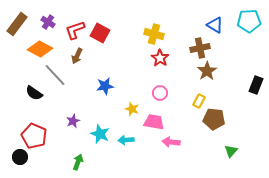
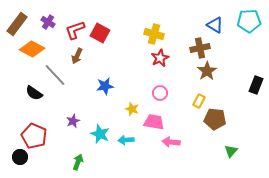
orange diamond: moved 8 px left
red star: rotated 12 degrees clockwise
brown pentagon: moved 1 px right
